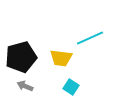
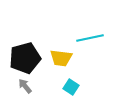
cyan line: rotated 12 degrees clockwise
black pentagon: moved 4 px right, 1 px down
gray arrow: rotated 28 degrees clockwise
